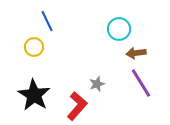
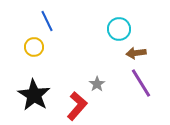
gray star: rotated 14 degrees counterclockwise
